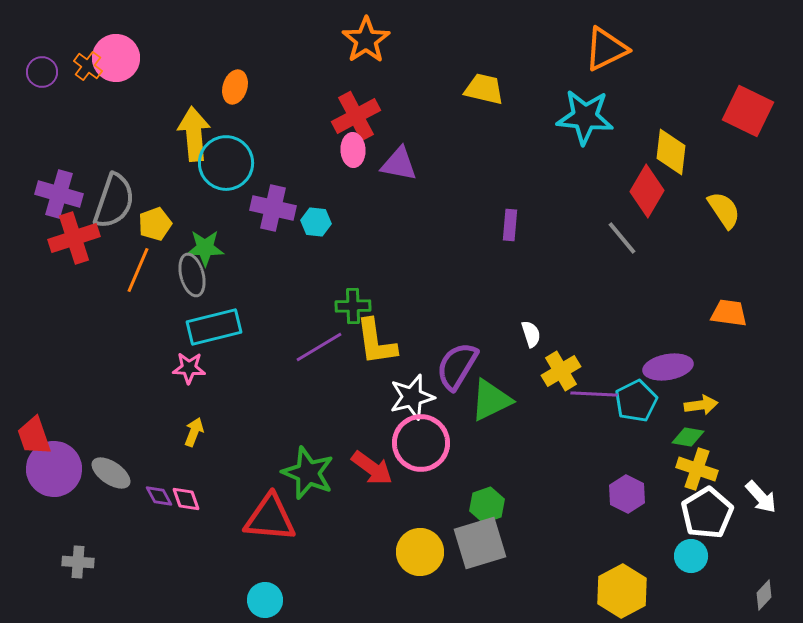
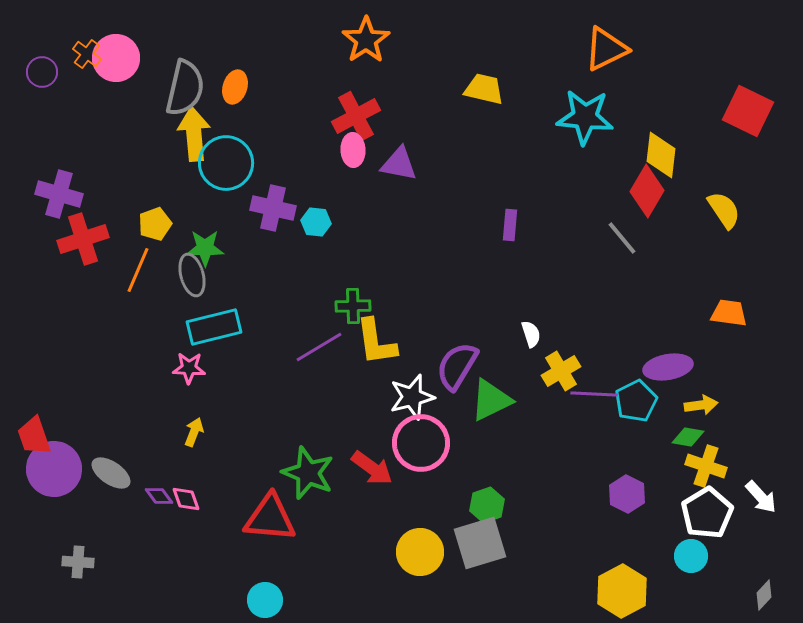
orange cross at (88, 66): moved 1 px left, 12 px up
yellow diamond at (671, 152): moved 10 px left, 3 px down
gray semicircle at (114, 201): moved 71 px right, 113 px up; rotated 6 degrees counterclockwise
red cross at (74, 238): moved 9 px right, 1 px down
yellow cross at (697, 469): moved 9 px right, 3 px up
purple diamond at (159, 496): rotated 8 degrees counterclockwise
